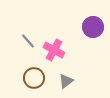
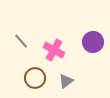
purple circle: moved 15 px down
gray line: moved 7 px left
brown circle: moved 1 px right
